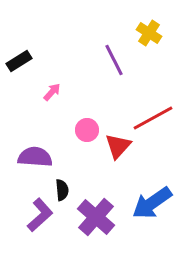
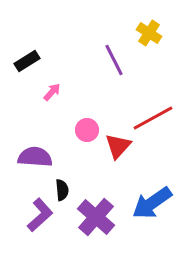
black rectangle: moved 8 px right
